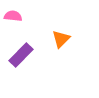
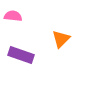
purple rectangle: rotated 65 degrees clockwise
